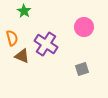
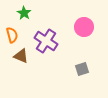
green star: moved 2 px down
orange semicircle: moved 3 px up
purple cross: moved 3 px up
brown triangle: moved 1 px left
